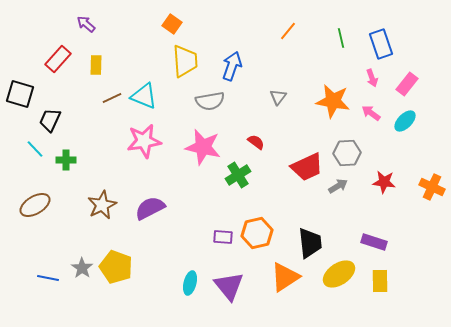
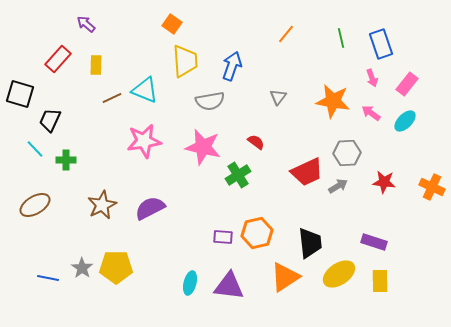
orange line at (288, 31): moved 2 px left, 3 px down
cyan triangle at (144, 96): moved 1 px right, 6 px up
red trapezoid at (307, 167): moved 5 px down
yellow pentagon at (116, 267): rotated 20 degrees counterclockwise
purple triangle at (229, 286): rotated 44 degrees counterclockwise
